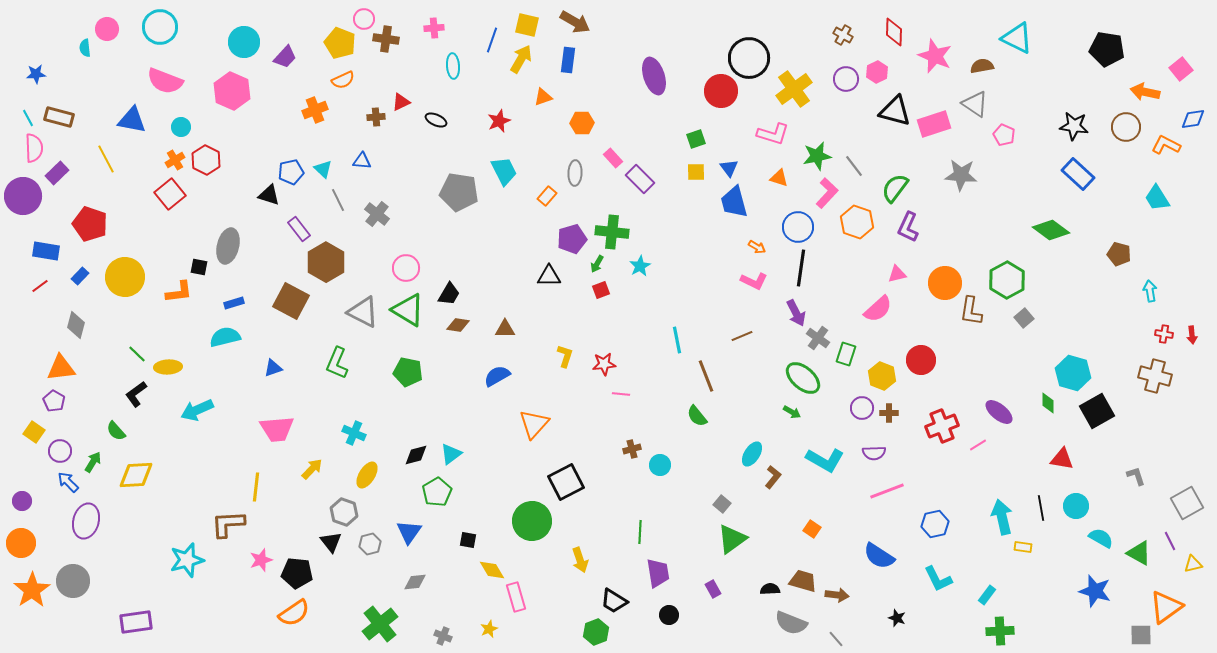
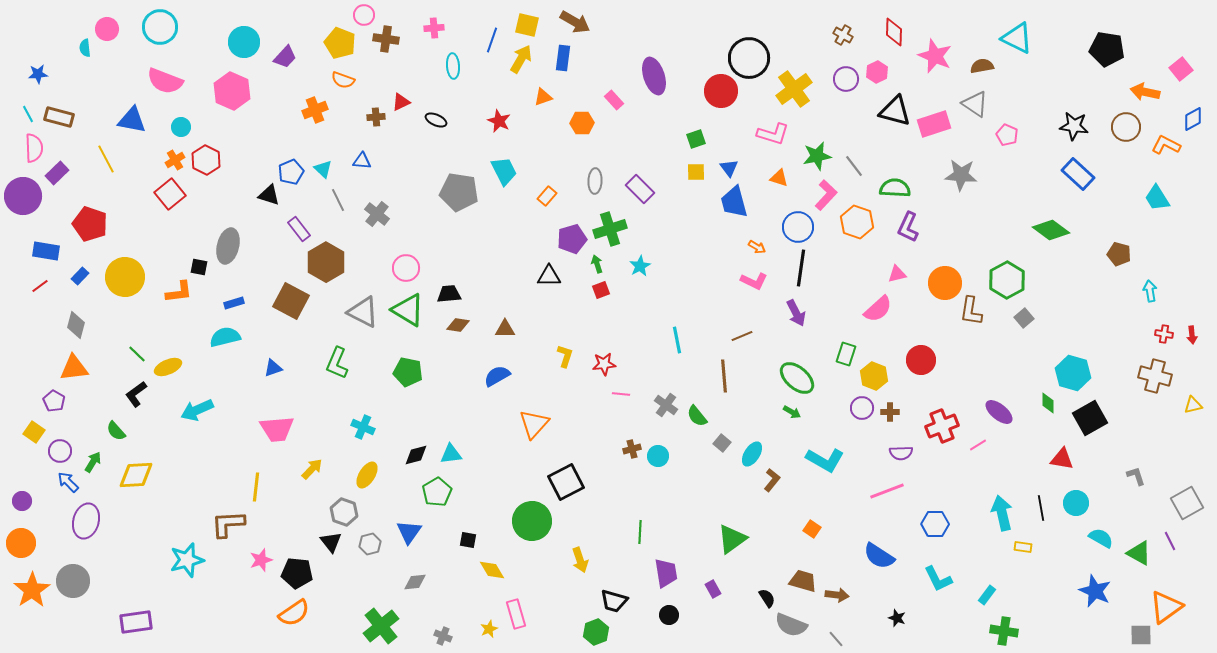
pink circle at (364, 19): moved 4 px up
blue rectangle at (568, 60): moved 5 px left, 2 px up
blue star at (36, 74): moved 2 px right
orange semicircle at (343, 80): rotated 45 degrees clockwise
cyan line at (28, 118): moved 4 px up
blue diamond at (1193, 119): rotated 20 degrees counterclockwise
red star at (499, 121): rotated 25 degrees counterclockwise
pink pentagon at (1004, 135): moved 3 px right
pink rectangle at (613, 158): moved 1 px right, 58 px up
blue pentagon at (291, 172): rotated 10 degrees counterclockwise
gray ellipse at (575, 173): moved 20 px right, 8 px down
purple rectangle at (640, 179): moved 10 px down
green semicircle at (895, 188): rotated 56 degrees clockwise
pink L-shape at (827, 193): moved 1 px left, 2 px down
green cross at (612, 232): moved 2 px left, 3 px up; rotated 24 degrees counterclockwise
green arrow at (597, 264): rotated 132 degrees clockwise
black trapezoid at (449, 294): rotated 125 degrees counterclockwise
gray cross at (818, 338): moved 152 px left, 67 px down
yellow ellipse at (168, 367): rotated 20 degrees counterclockwise
orange triangle at (61, 368): moved 13 px right
brown line at (706, 376): moved 18 px right; rotated 16 degrees clockwise
yellow hexagon at (882, 376): moved 8 px left
green ellipse at (803, 378): moved 6 px left
black square at (1097, 411): moved 7 px left, 7 px down
brown cross at (889, 413): moved 1 px right, 1 px up
cyan cross at (354, 433): moved 9 px right, 6 px up
purple semicircle at (874, 453): moved 27 px right
cyan triangle at (451, 454): rotated 30 degrees clockwise
cyan circle at (660, 465): moved 2 px left, 9 px up
brown L-shape at (773, 477): moved 1 px left, 3 px down
gray square at (722, 504): moved 61 px up
cyan circle at (1076, 506): moved 3 px up
cyan arrow at (1002, 517): moved 4 px up
blue hexagon at (935, 524): rotated 12 degrees clockwise
yellow triangle at (1193, 564): moved 159 px up
purple trapezoid at (658, 573): moved 8 px right
black semicircle at (770, 589): moved 3 px left, 9 px down; rotated 60 degrees clockwise
blue star at (1095, 591): rotated 8 degrees clockwise
pink rectangle at (516, 597): moved 17 px down
black trapezoid at (614, 601): rotated 16 degrees counterclockwise
gray semicircle at (791, 623): moved 2 px down
green cross at (380, 624): moved 1 px right, 2 px down
green cross at (1000, 631): moved 4 px right; rotated 12 degrees clockwise
